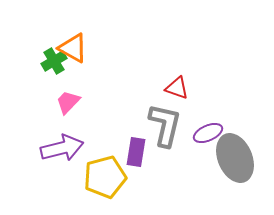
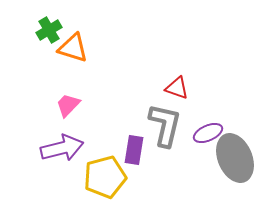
orange triangle: rotated 12 degrees counterclockwise
green cross: moved 5 px left, 31 px up
pink trapezoid: moved 3 px down
purple rectangle: moved 2 px left, 2 px up
